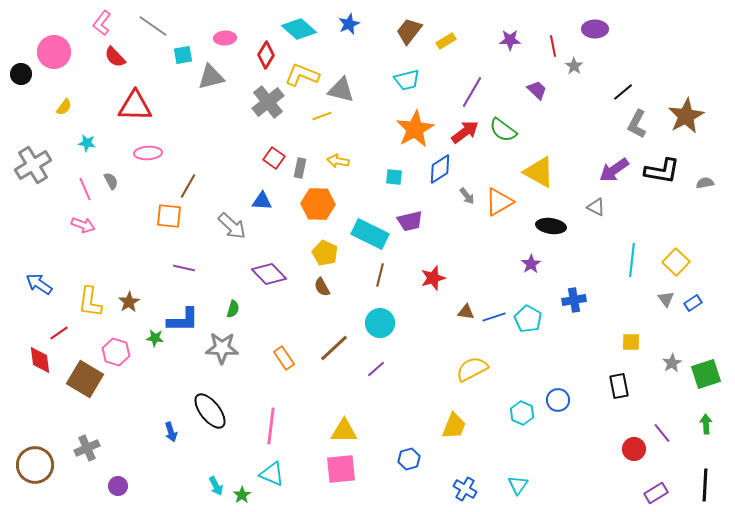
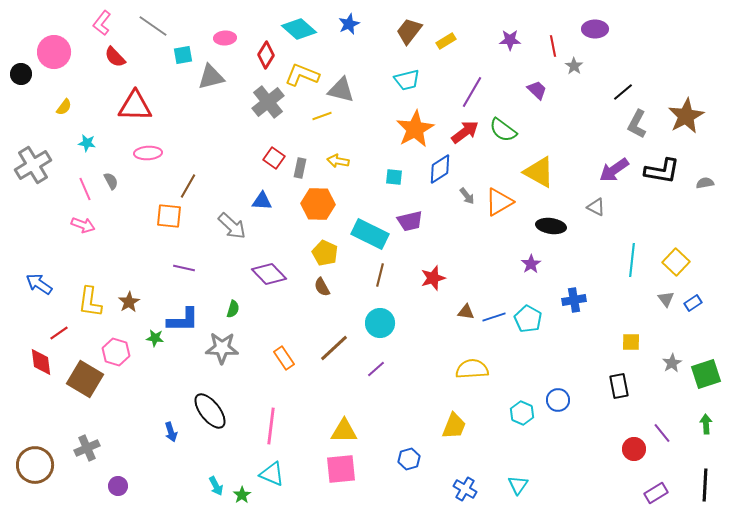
red diamond at (40, 360): moved 1 px right, 2 px down
yellow semicircle at (472, 369): rotated 24 degrees clockwise
